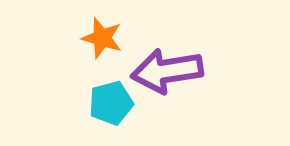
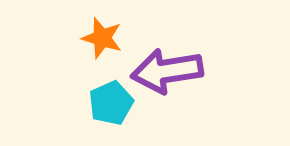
cyan pentagon: rotated 9 degrees counterclockwise
